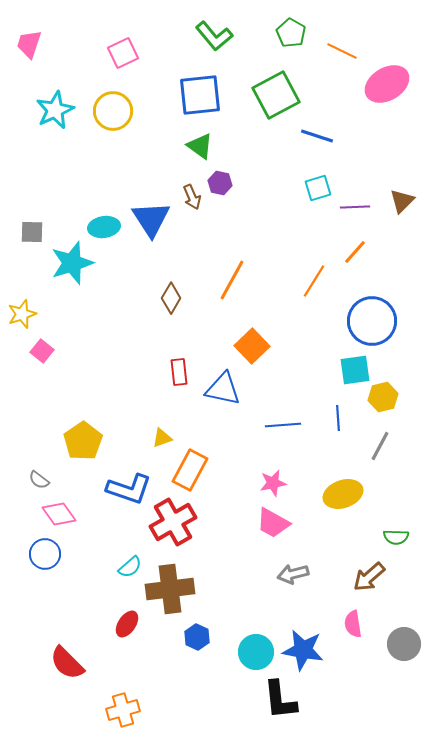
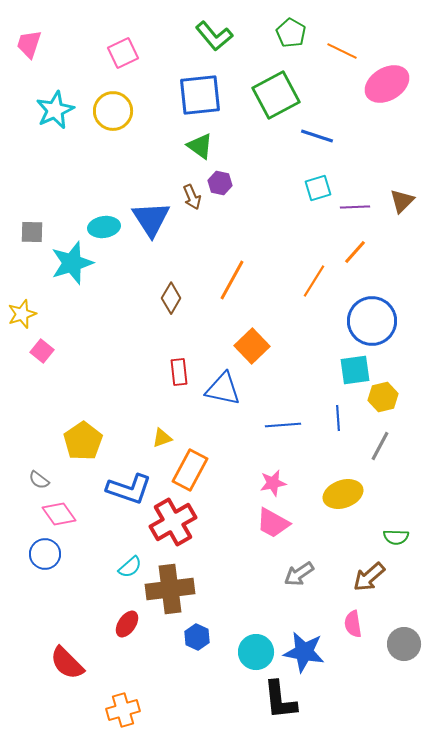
gray arrow at (293, 574): moved 6 px right; rotated 20 degrees counterclockwise
blue star at (303, 650): moved 1 px right, 2 px down
